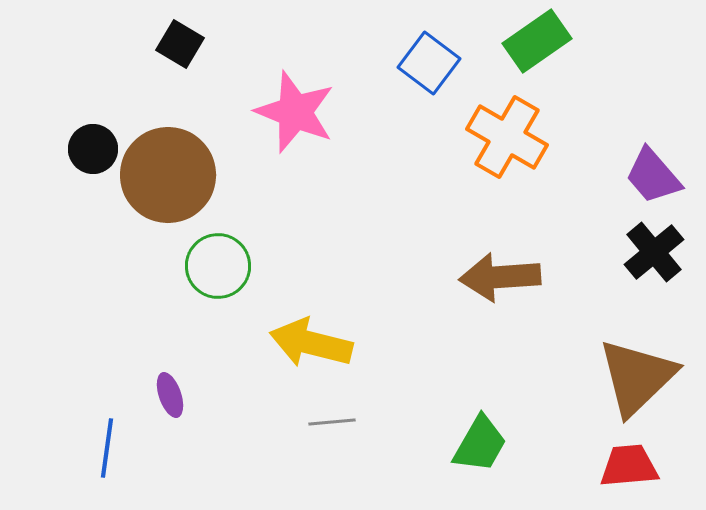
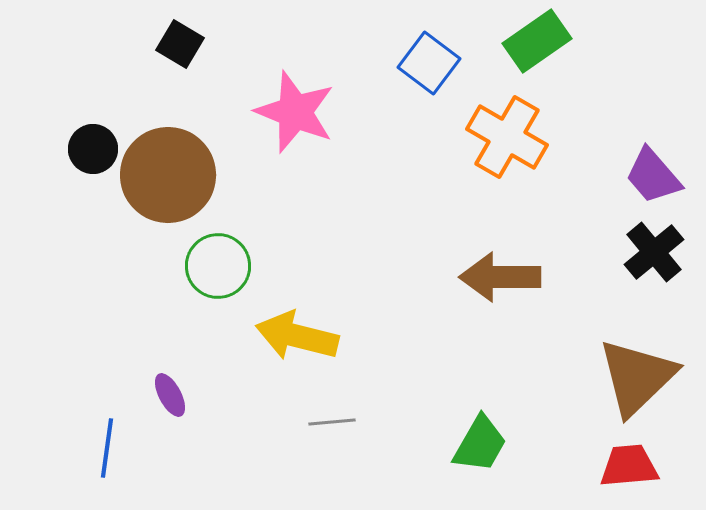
brown arrow: rotated 4 degrees clockwise
yellow arrow: moved 14 px left, 7 px up
purple ellipse: rotated 9 degrees counterclockwise
